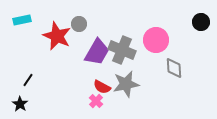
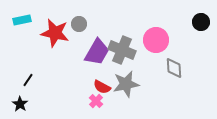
red star: moved 2 px left, 3 px up; rotated 12 degrees counterclockwise
